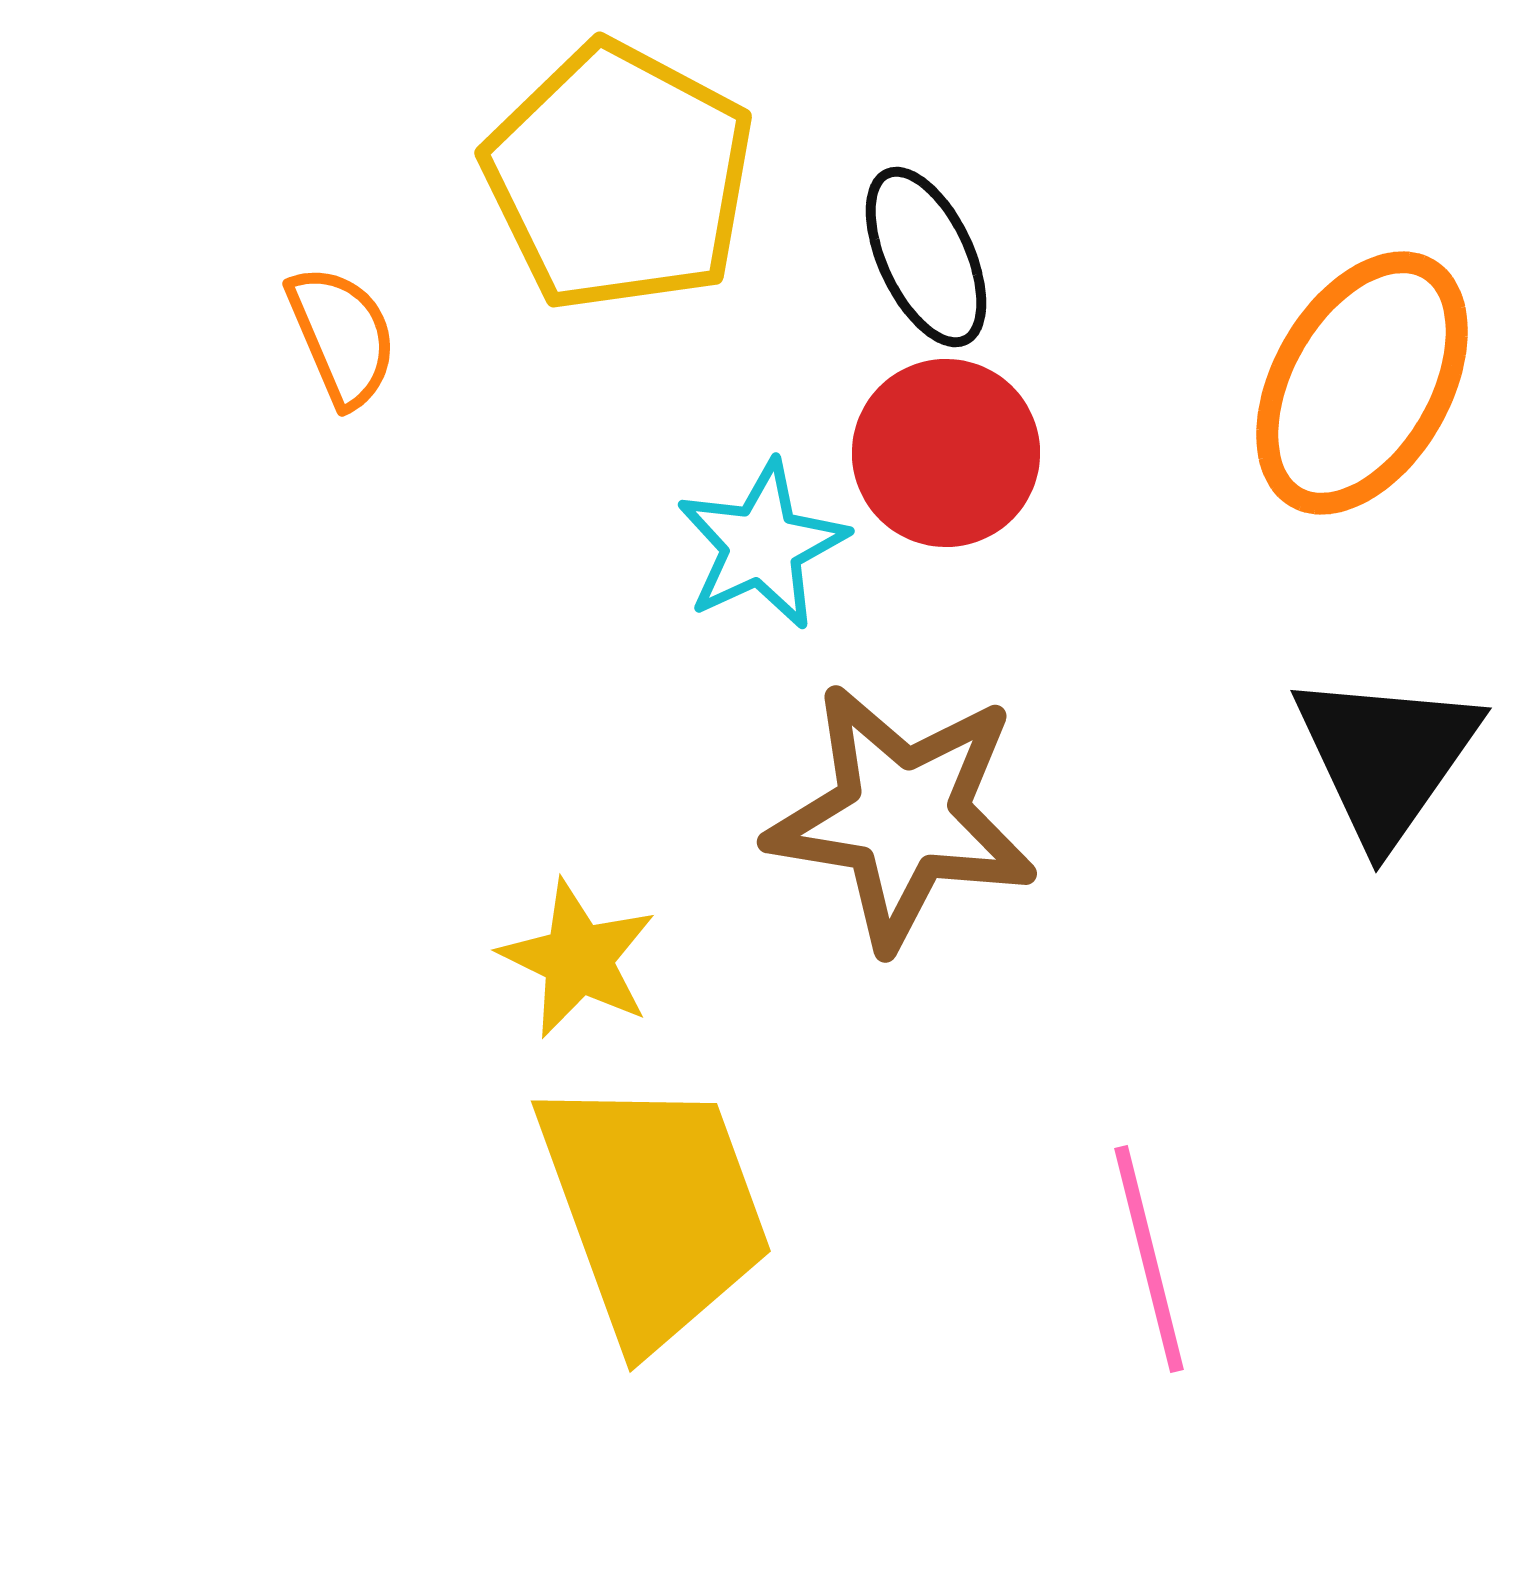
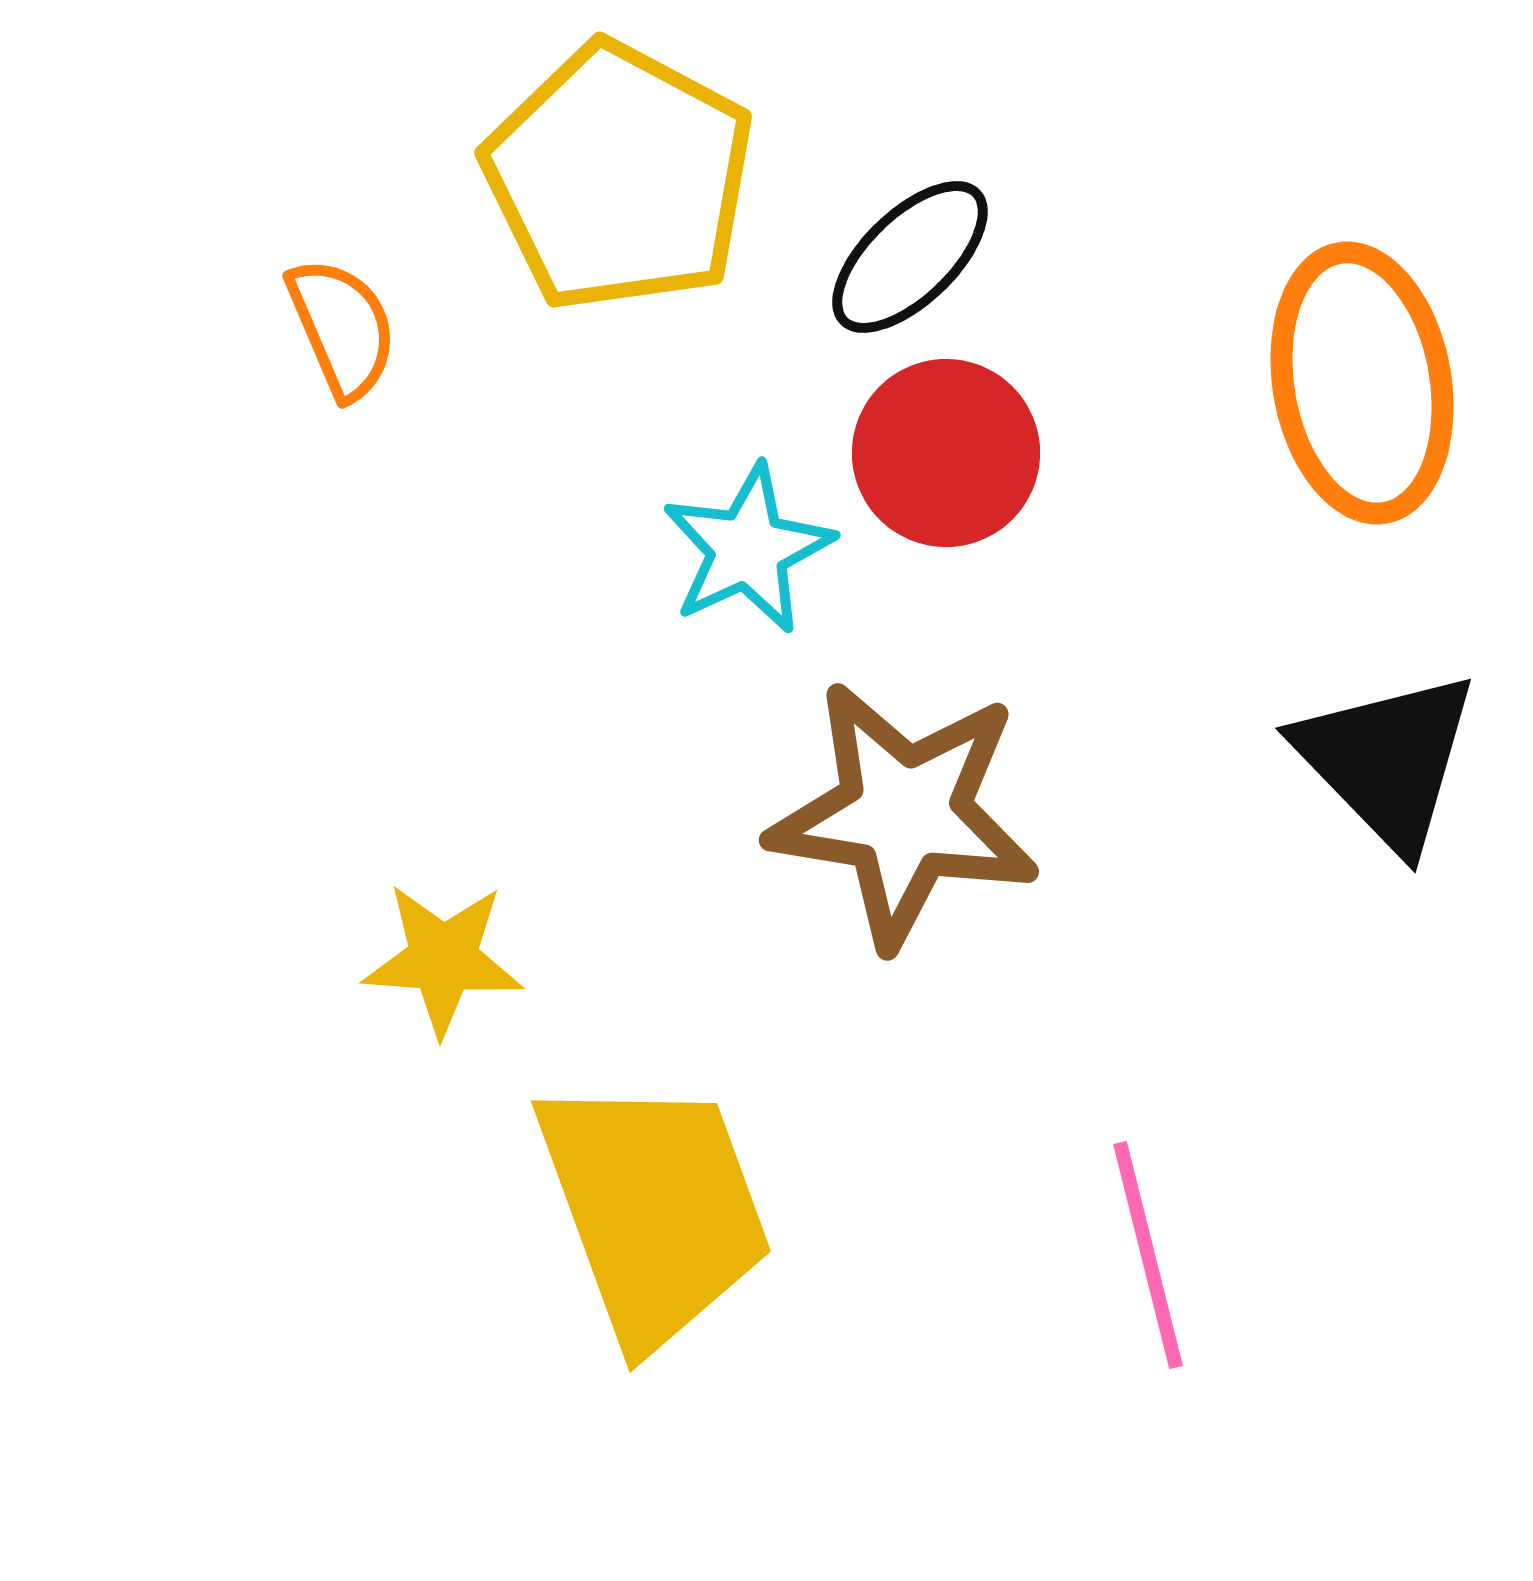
black ellipse: moved 16 px left; rotated 71 degrees clockwise
orange semicircle: moved 8 px up
orange ellipse: rotated 40 degrees counterclockwise
cyan star: moved 14 px left, 4 px down
black triangle: moved 1 px right, 3 px down; rotated 19 degrees counterclockwise
brown star: moved 2 px right, 2 px up
yellow star: moved 135 px left; rotated 22 degrees counterclockwise
pink line: moved 1 px left, 4 px up
